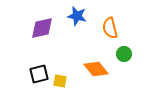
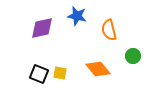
orange semicircle: moved 1 px left, 2 px down
green circle: moved 9 px right, 2 px down
orange diamond: moved 2 px right
black square: rotated 36 degrees clockwise
yellow square: moved 8 px up
